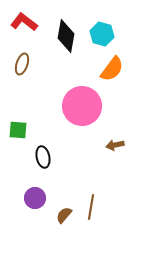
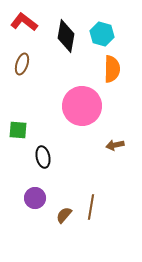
orange semicircle: rotated 36 degrees counterclockwise
